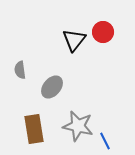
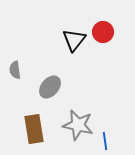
gray semicircle: moved 5 px left
gray ellipse: moved 2 px left
gray star: moved 1 px up
blue line: rotated 18 degrees clockwise
